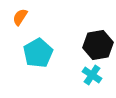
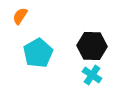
orange semicircle: moved 1 px up
black hexagon: moved 6 px left, 1 px down; rotated 12 degrees clockwise
